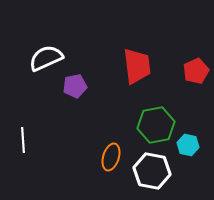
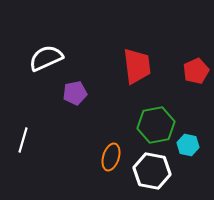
purple pentagon: moved 7 px down
white line: rotated 20 degrees clockwise
